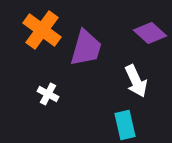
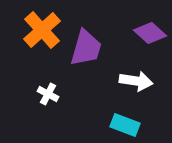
orange cross: rotated 12 degrees clockwise
white arrow: rotated 56 degrees counterclockwise
cyan rectangle: rotated 56 degrees counterclockwise
